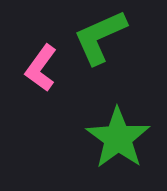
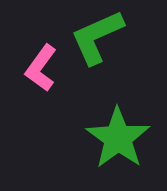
green L-shape: moved 3 px left
